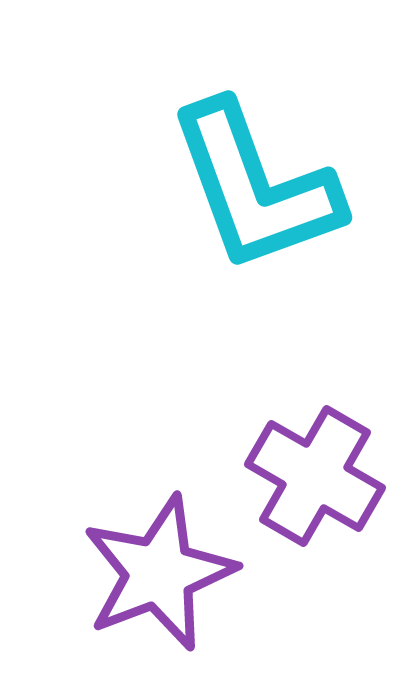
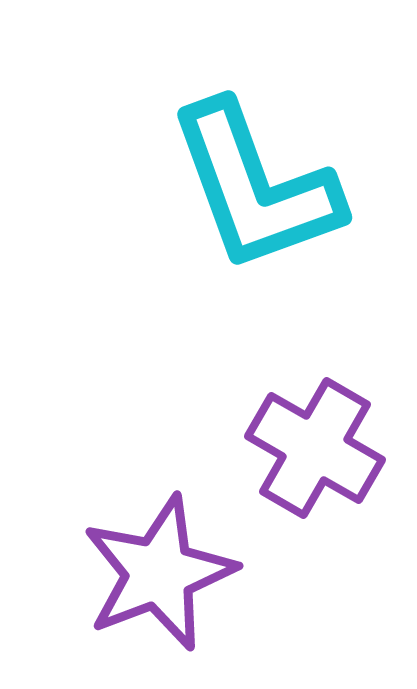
purple cross: moved 28 px up
